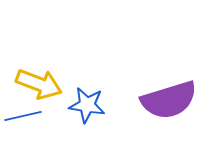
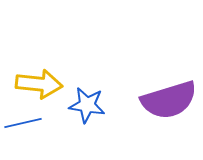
yellow arrow: rotated 15 degrees counterclockwise
blue line: moved 7 px down
